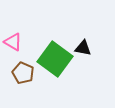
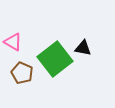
green square: rotated 16 degrees clockwise
brown pentagon: moved 1 px left
